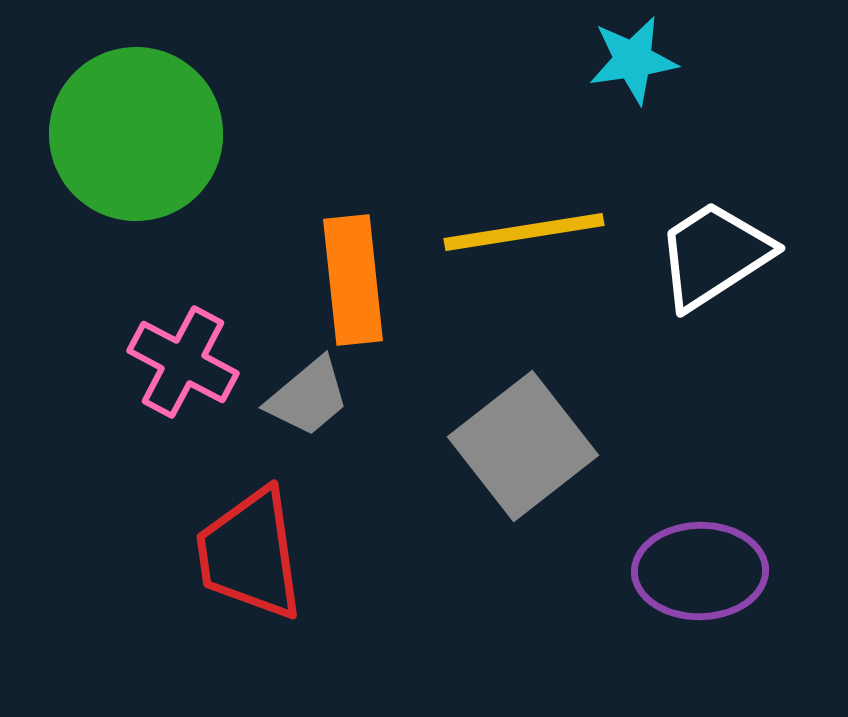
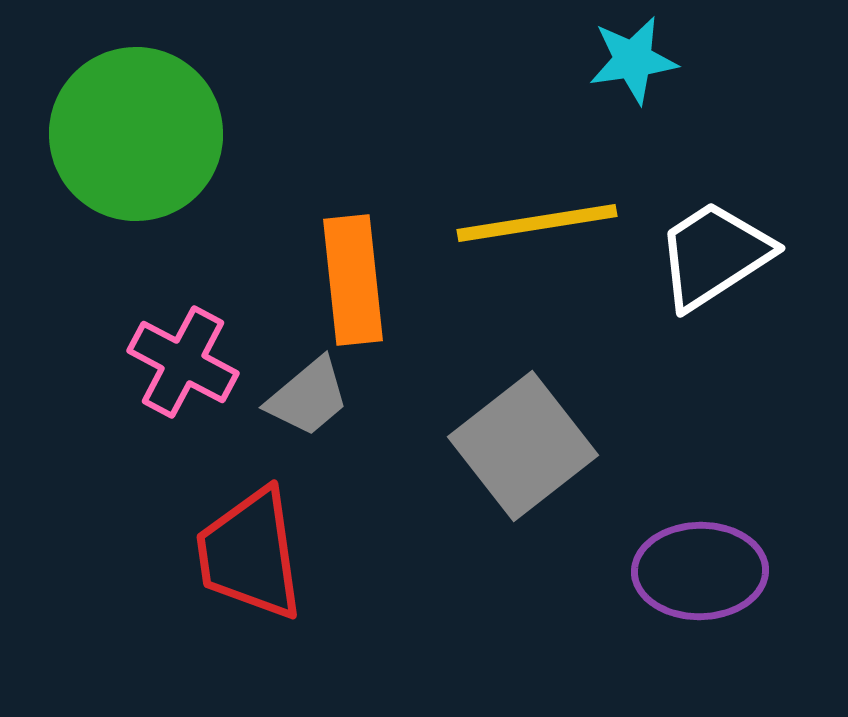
yellow line: moved 13 px right, 9 px up
